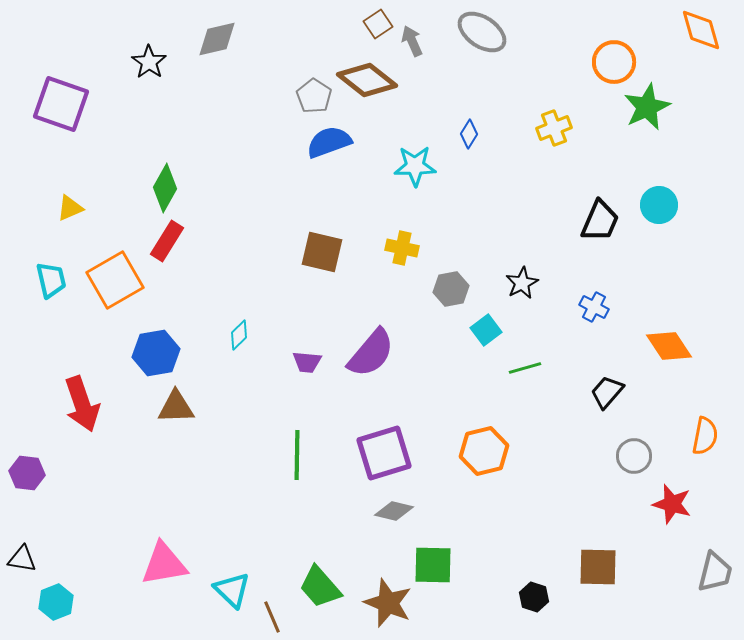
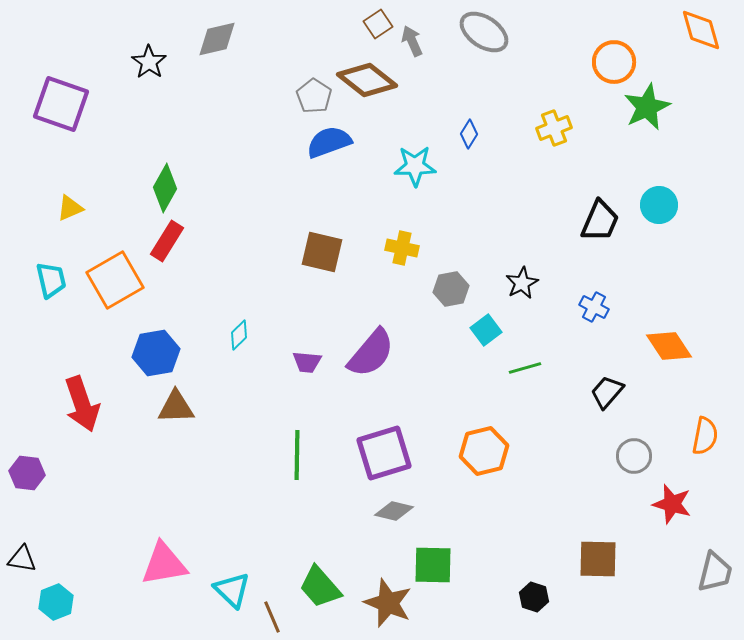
gray ellipse at (482, 32): moved 2 px right
brown square at (598, 567): moved 8 px up
